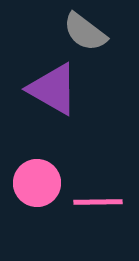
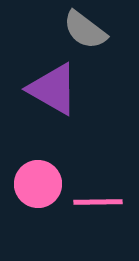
gray semicircle: moved 2 px up
pink circle: moved 1 px right, 1 px down
